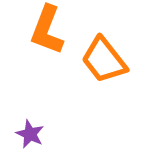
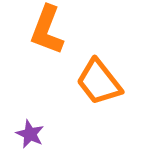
orange trapezoid: moved 5 px left, 22 px down
